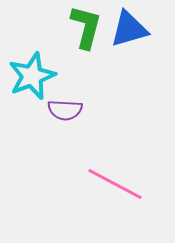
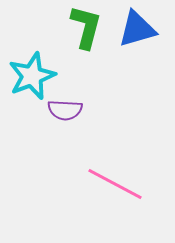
blue triangle: moved 8 px right
